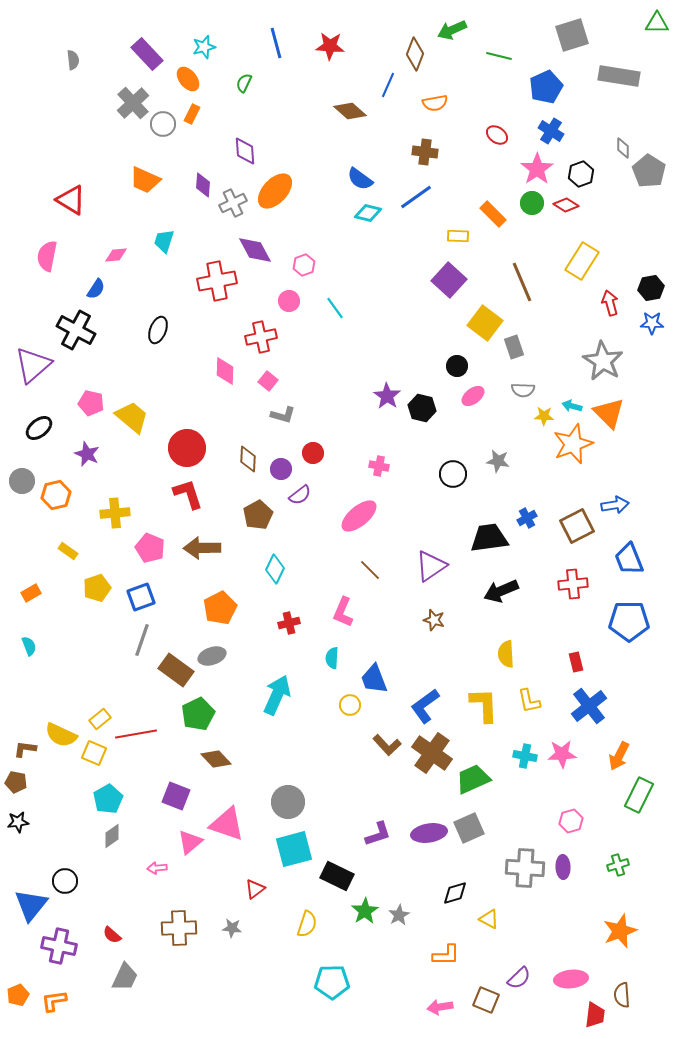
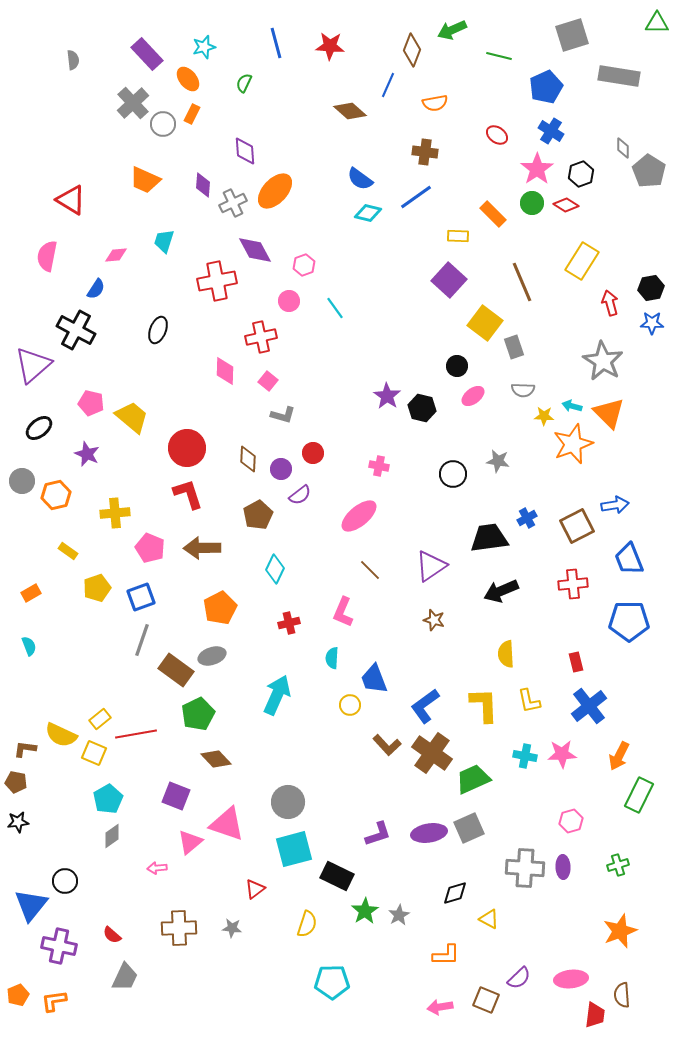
brown diamond at (415, 54): moved 3 px left, 4 px up
